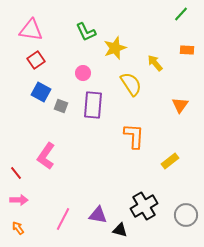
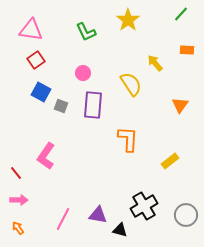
yellow star: moved 13 px right, 28 px up; rotated 15 degrees counterclockwise
orange L-shape: moved 6 px left, 3 px down
